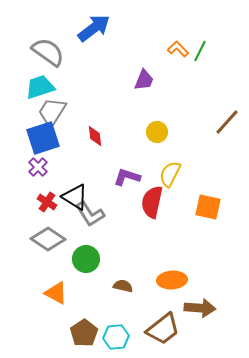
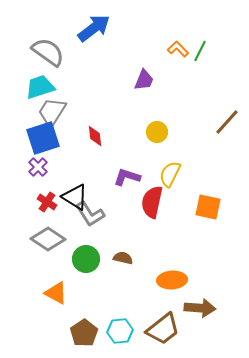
brown semicircle: moved 28 px up
cyan hexagon: moved 4 px right, 6 px up
